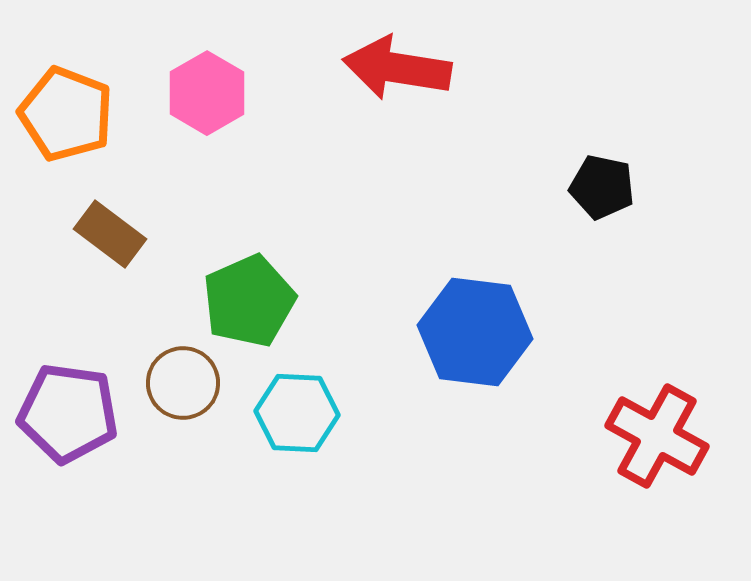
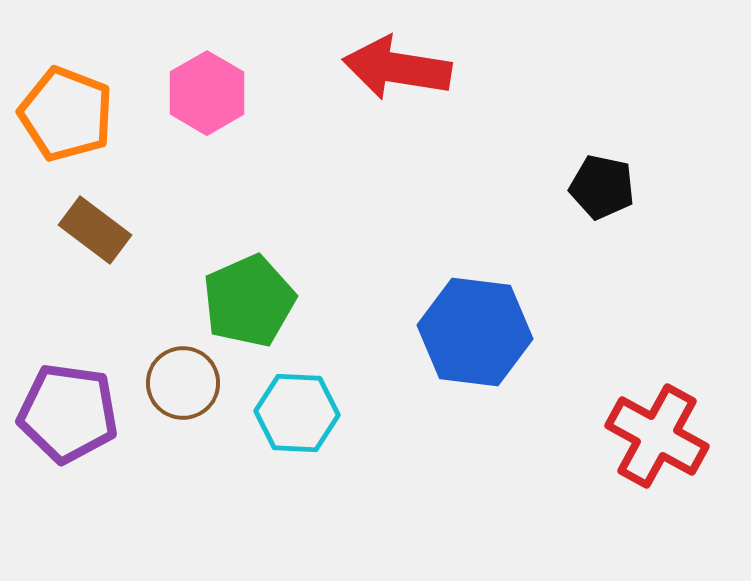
brown rectangle: moved 15 px left, 4 px up
